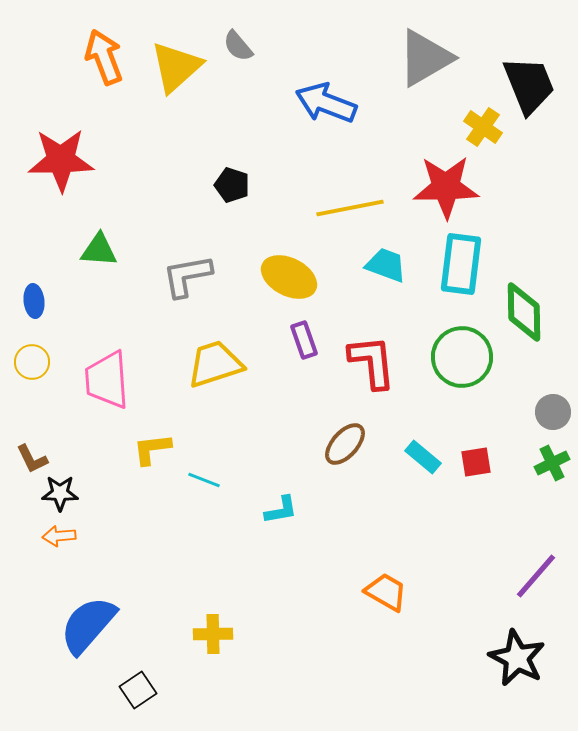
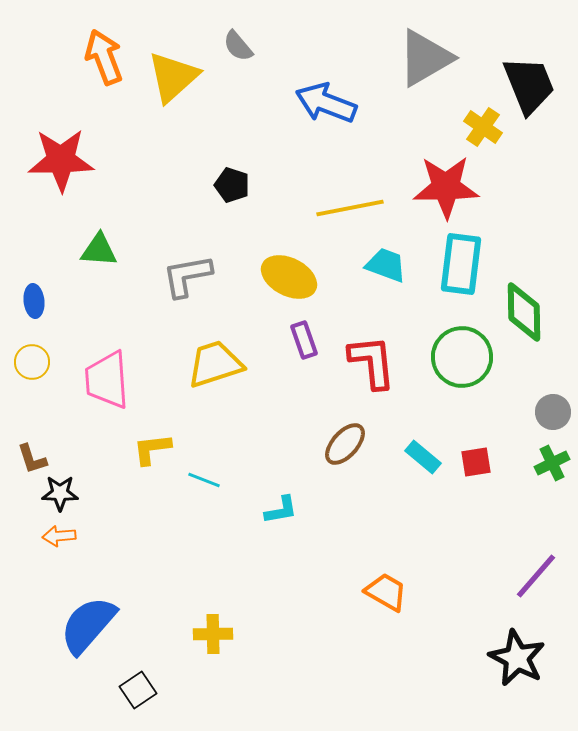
yellow triangle at (176, 67): moved 3 px left, 10 px down
brown L-shape at (32, 459): rotated 8 degrees clockwise
